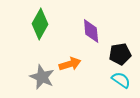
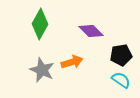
purple diamond: rotated 40 degrees counterclockwise
black pentagon: moved 1 px right, 1 px down
orange arrow: moved 2 px right, 2 px up
gray star: moved 7 px up
